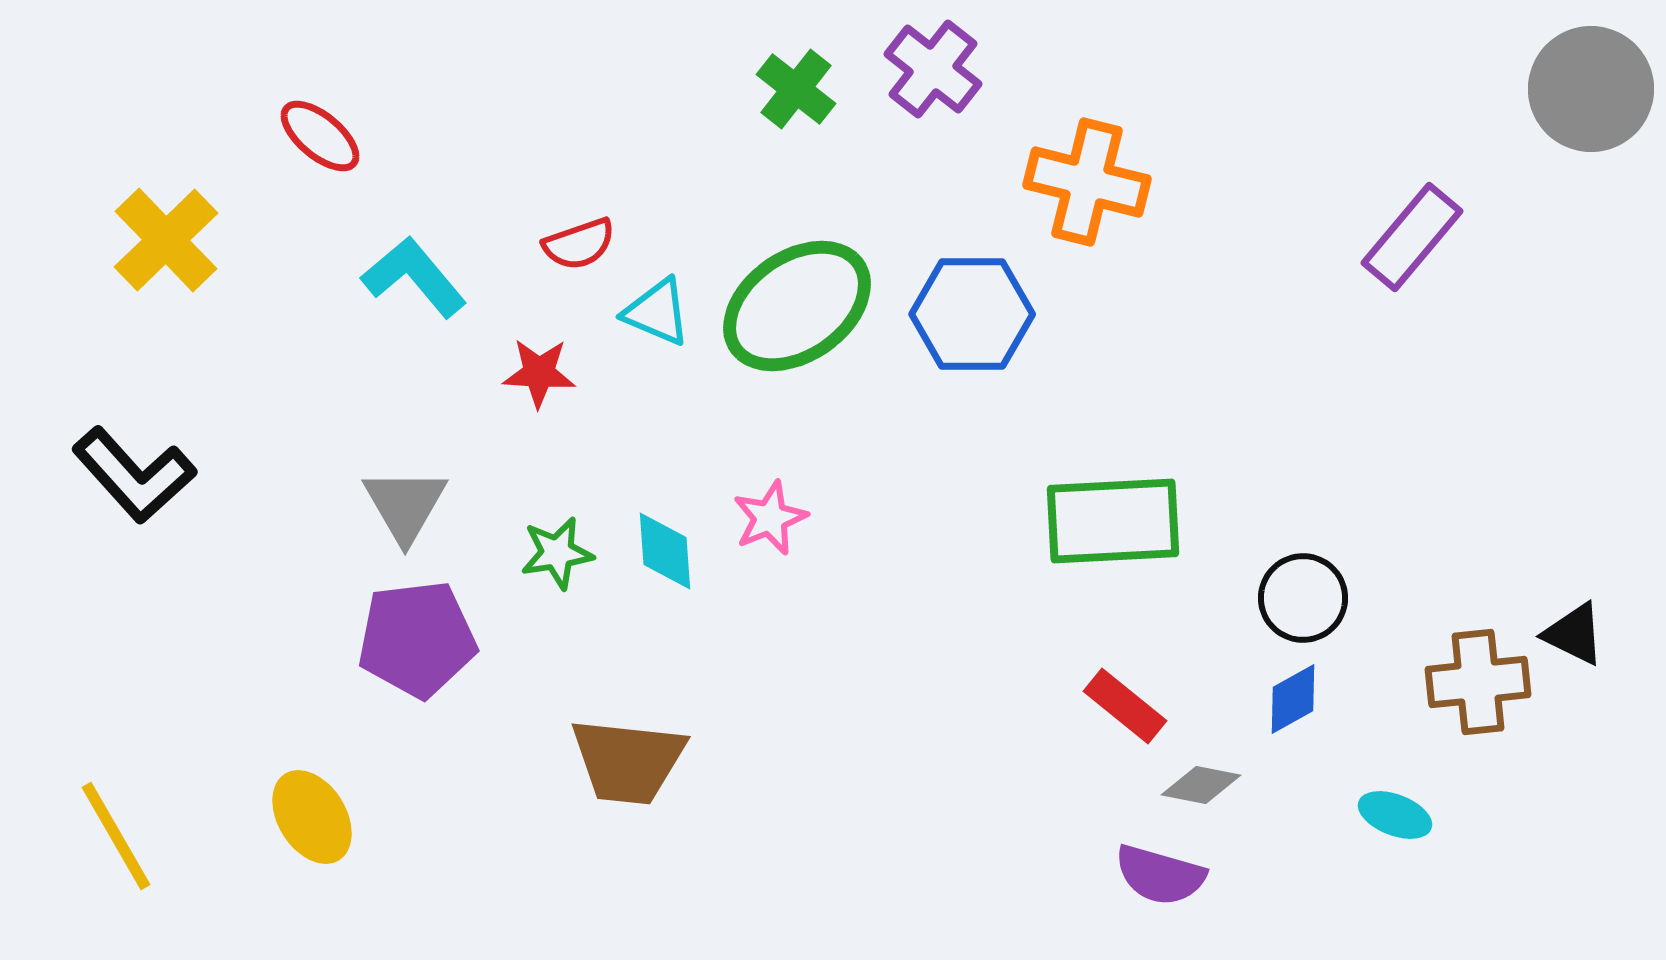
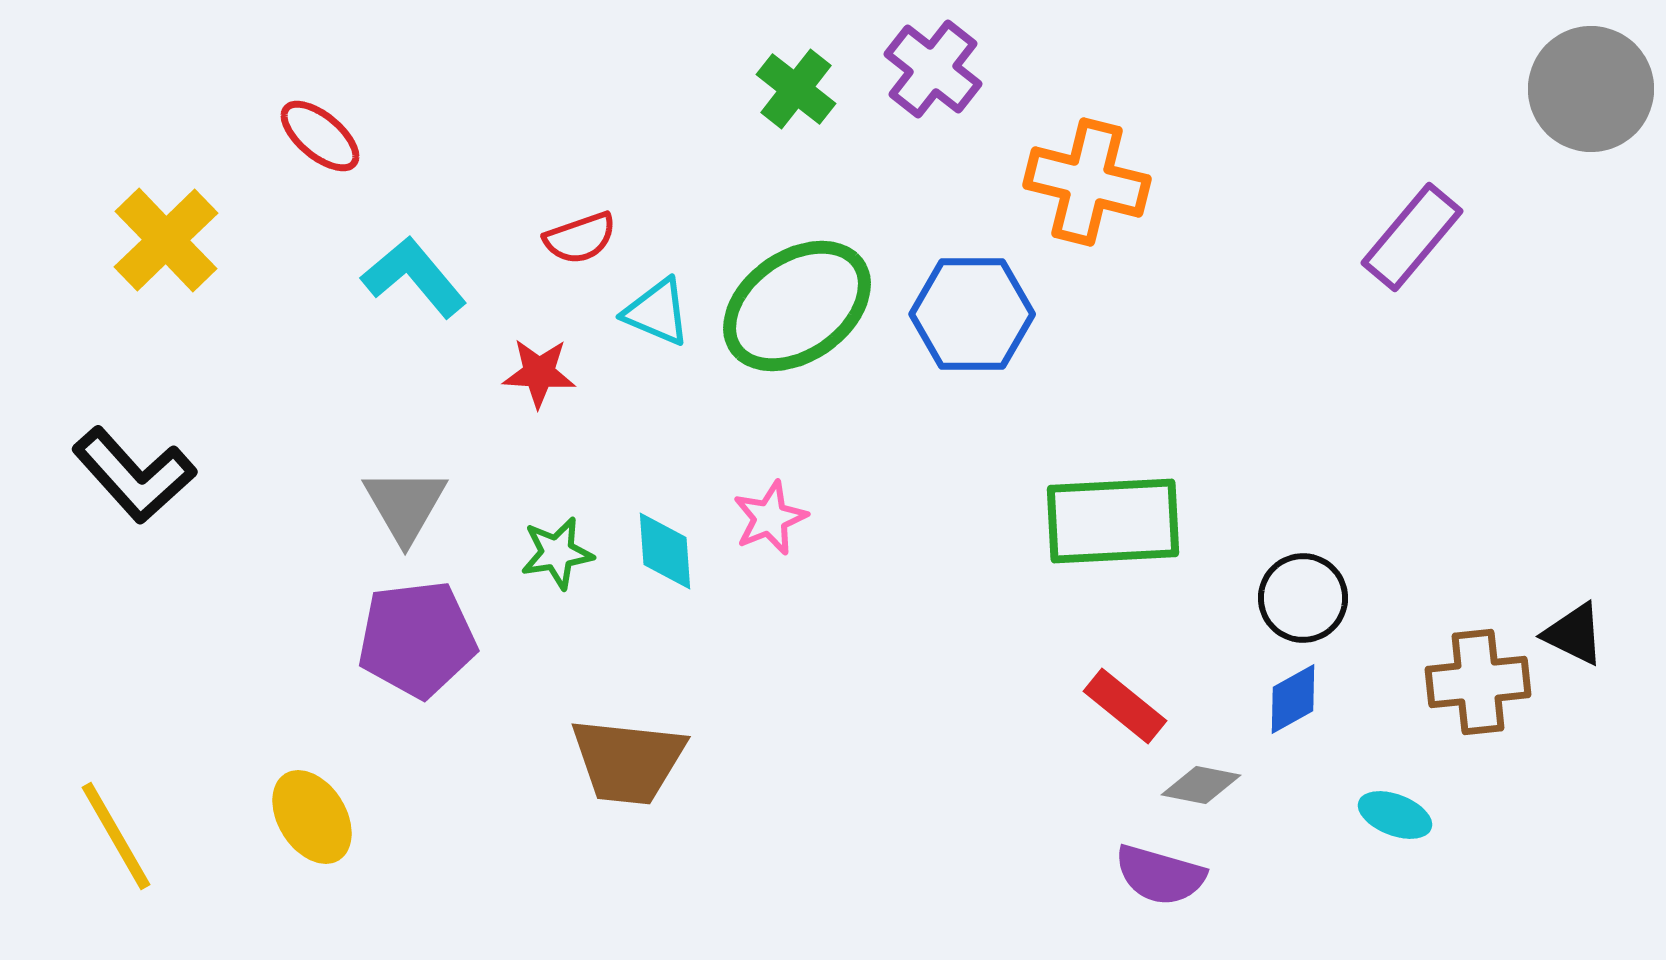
red semicircle: moved 1 px right, 6 px up
